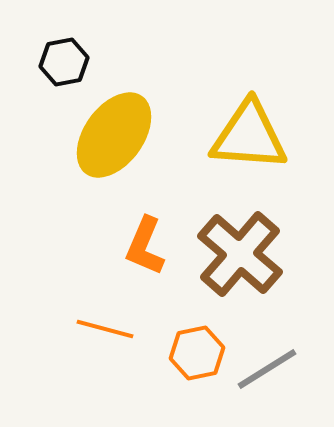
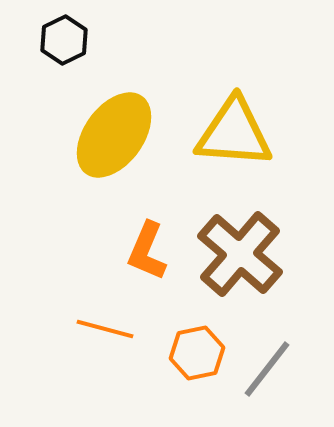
black hexagon: moved 22 px up; rotated 15 degrees counterclockwise
yellow triangle: moved 15 px left, 3 px up
orange L-shape: moved 2 px right, 5 px down
gray line: rotated 20 degrees counterclockwise
